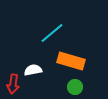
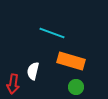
cyan line: rotated 60 degrees clockwise
white semicircle: moved 1 px down; rotated 66 degrees counterclockwise
green circle: moved 1 px right
